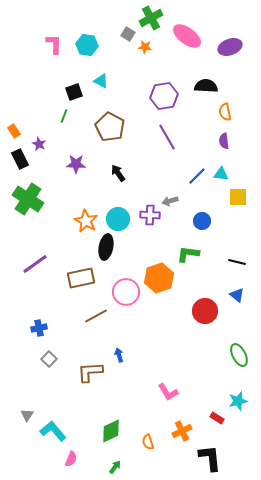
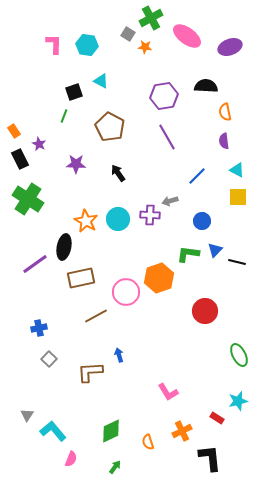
cyan triangle at (221, 174): moved 16 px right, 4 px up; rotated 21 degrees clockwise
black ellipse at (106, 247): moved 42 px left
blue triangle at (237, 295): moved 22 px left, 45 px up; rotated 35 degrees clockwise
